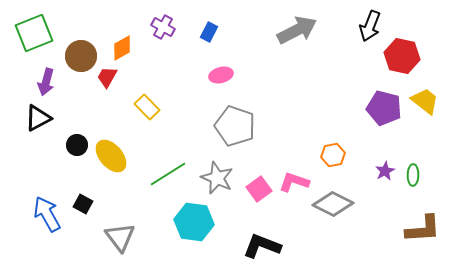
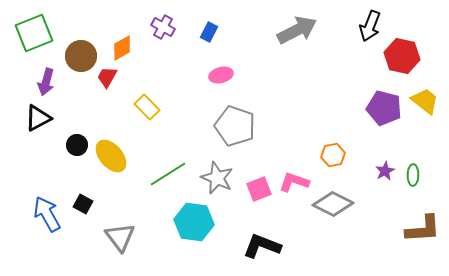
pink square: rotated 15 degrees clockwise
